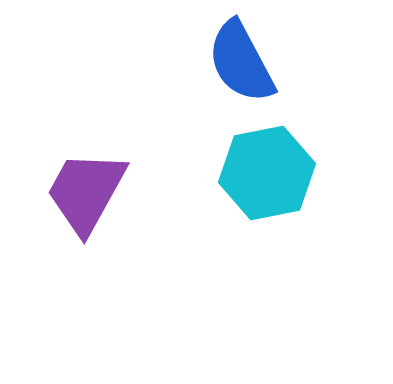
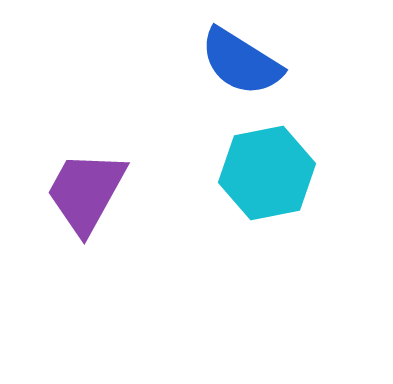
blue semicircle: rotated 30 degrees counterclockwise
